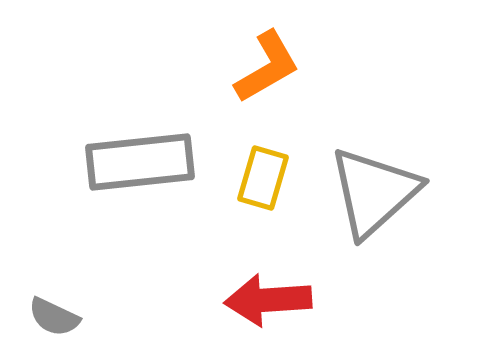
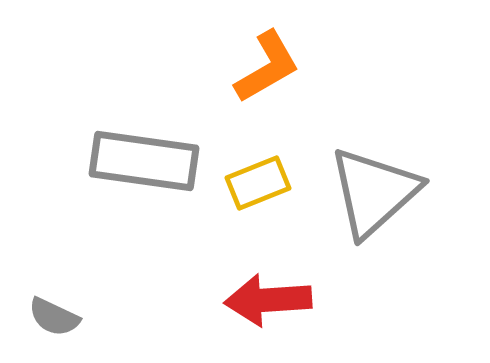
gray rectangle: moved 4 px right, 1 px up; rotated 14 degrees clockwise
yellow rectangle: moved 5 px left, 5 px down; rotated 52 degrees clockwise
